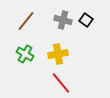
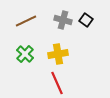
brown line: rotated 25 degrees clockwise
green cross: rotated 12 degrees clockwise
red line: moved 4 px left; rotated 15 degrees clockwise
